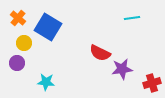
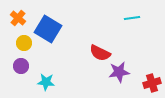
blue square: moved 2 px down
purple circle: moved 4 px right, 3 px down
purple star: moved 3 px left, 3 px down
